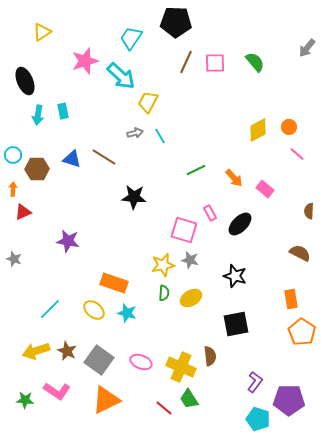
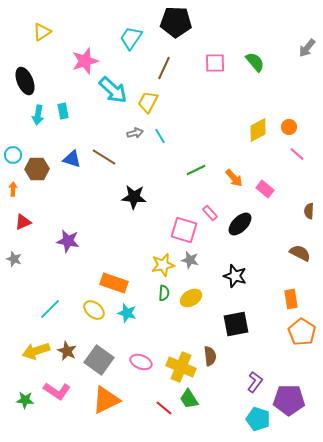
brown line at (186, 62): moved 22 px left, 6 px down
cyan arrow at (121, 76): moved 8 px left, 14 px down
red triangle at (23, 212): moved 10 px down
pink rectangle at (210, 213): rotated 14 degrees counterclockwise
